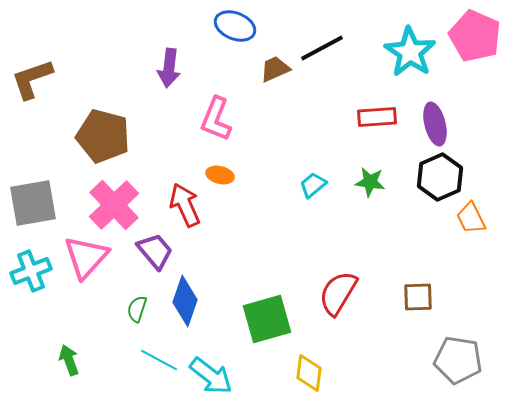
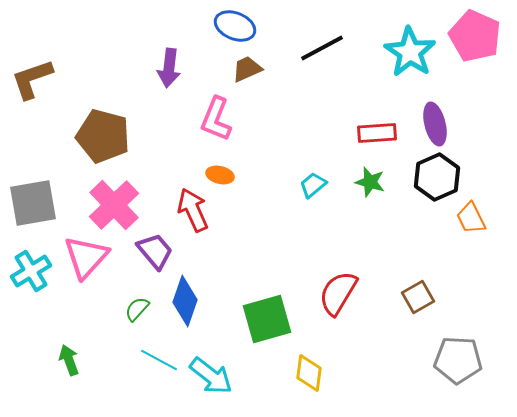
brown trapezoid: moved 28 px left
red rectangle: moved 16 px down
black hexagon: moved 3 px left
green star: rotated 8 degrees clockwise
red arrow: moved 8 px right, 5 px down
cyan cross: rotated 9 degrees counterclockwise
brown square: rotated 28 degrees counterclockwise
green semicircle: rotated 24 degrees clockwise
gray pentagon: rotated 6 degrees counterclockwise
